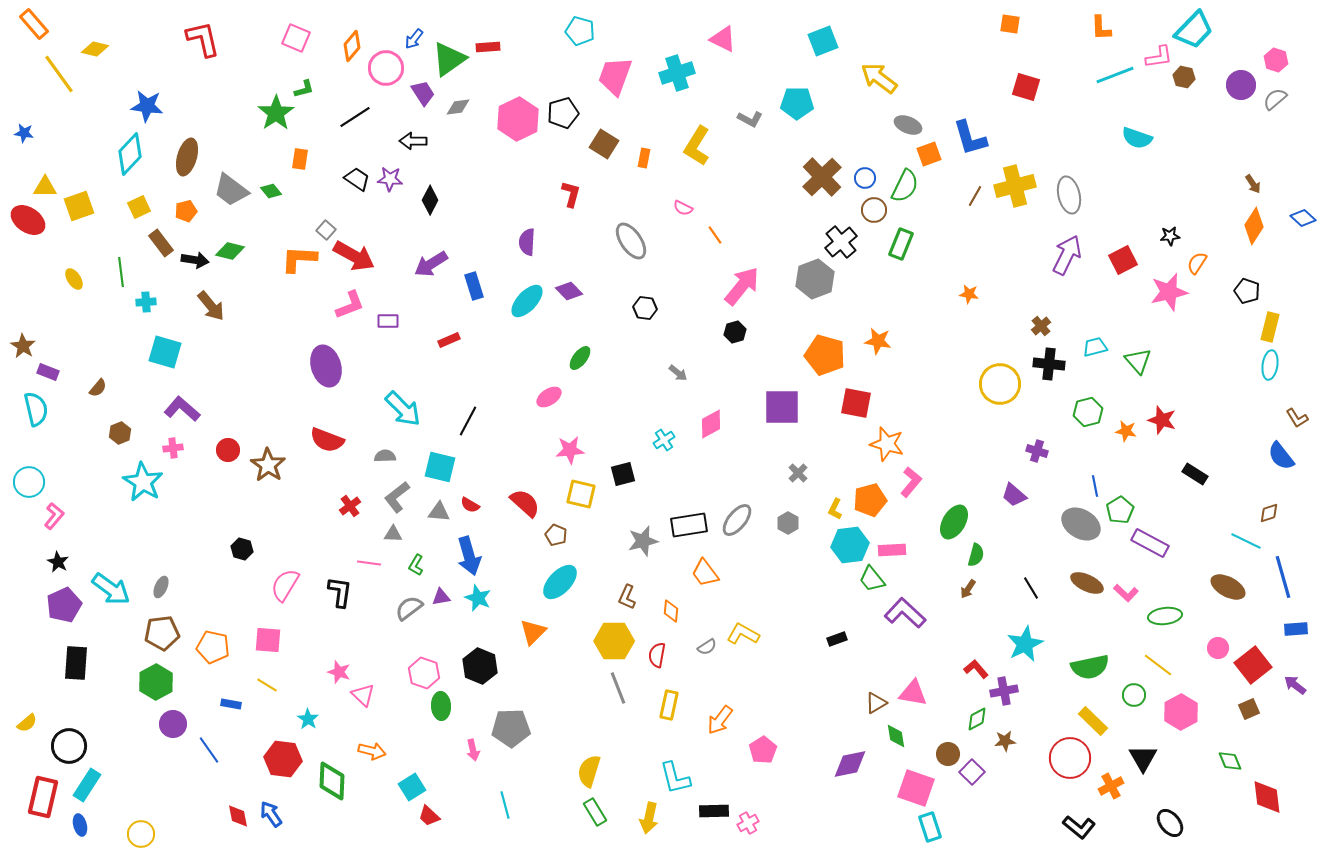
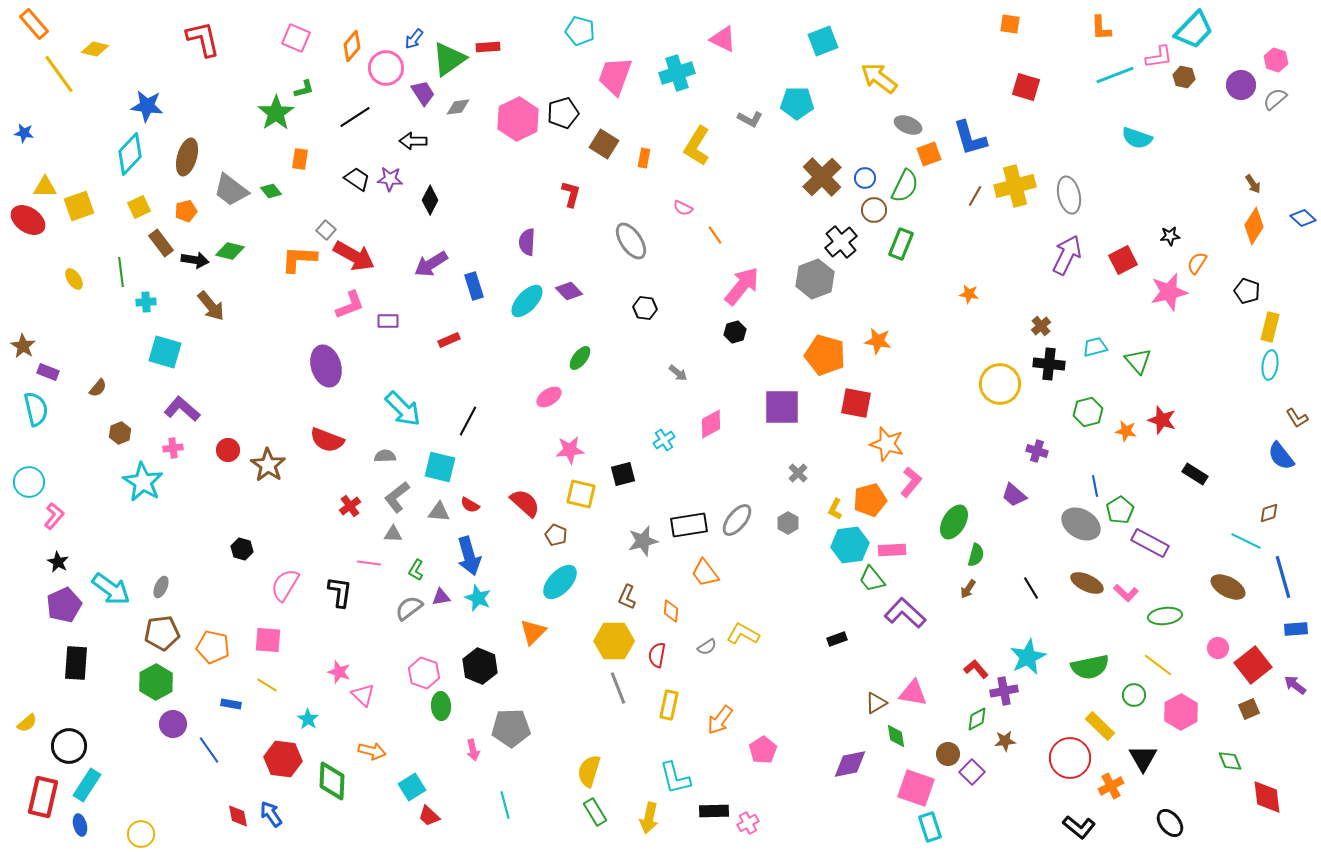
green L-shape at (416, 565): moved 5 px down
cyan star at (1025, 644): moved 3 px right, 13 px down
yellow rectangle at (1093, 721): moved 7 px right, 5 px down
